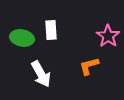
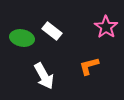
white rectangle: moved 1 px right, 1 px down; rotated 48 degrees counterclockwise
pink star: moved 2 px left, 9 px up
white arrow: moved 3 px right, 2 px down
